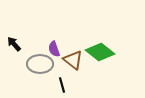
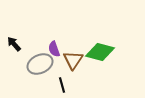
green diamond: rotated 24 degrees counterclockwise
brown triangle: rotated 25 degrees clockwise
gray ellipse: rotated 25 degrees counterclockwise
